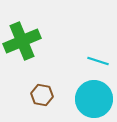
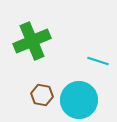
green cross: moved 10 px right
cyan circle: moved 15 px left, 1 px down
